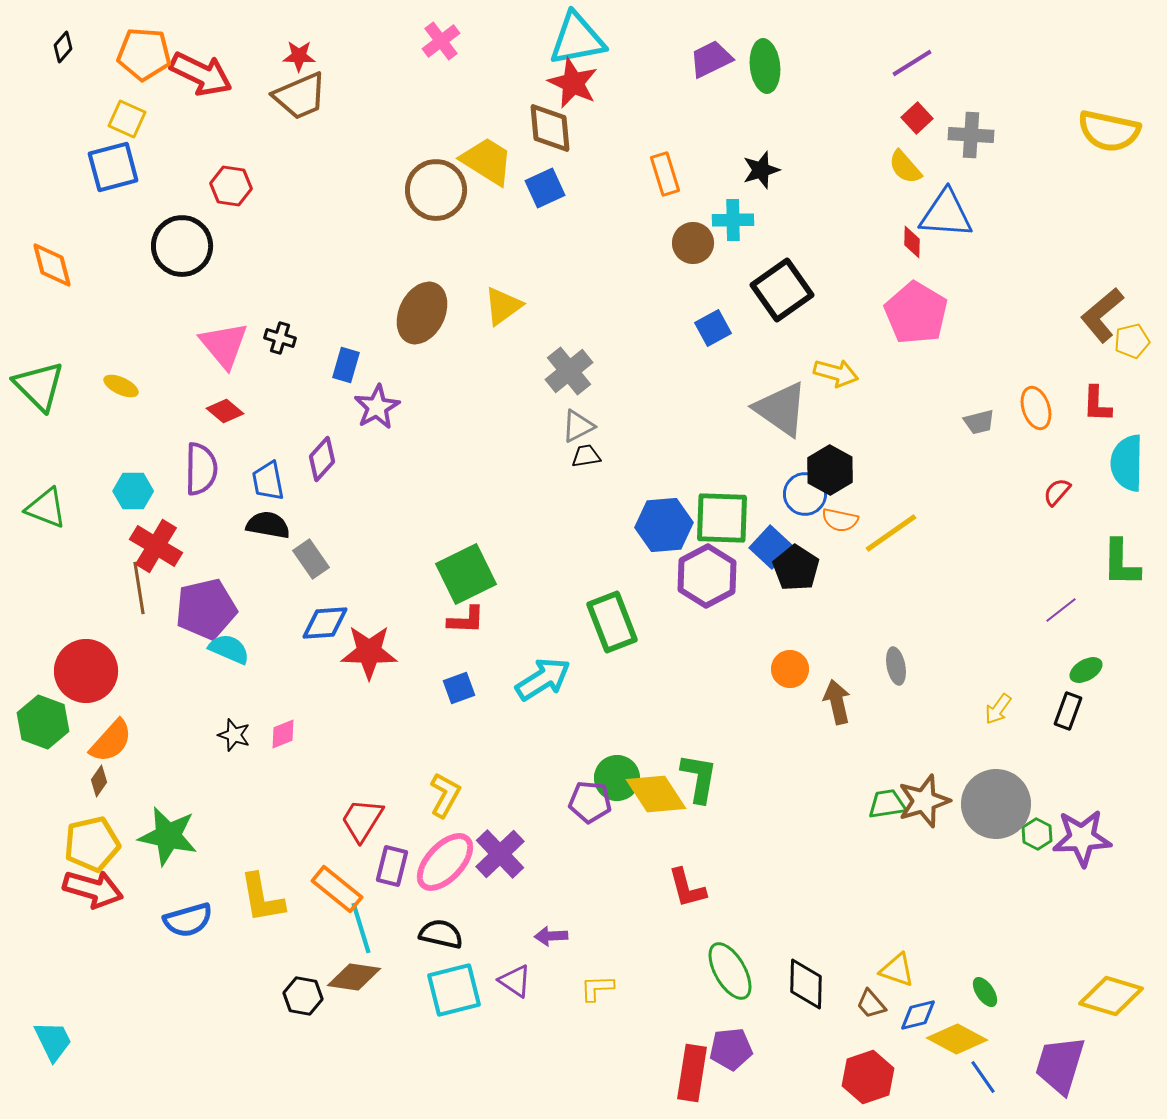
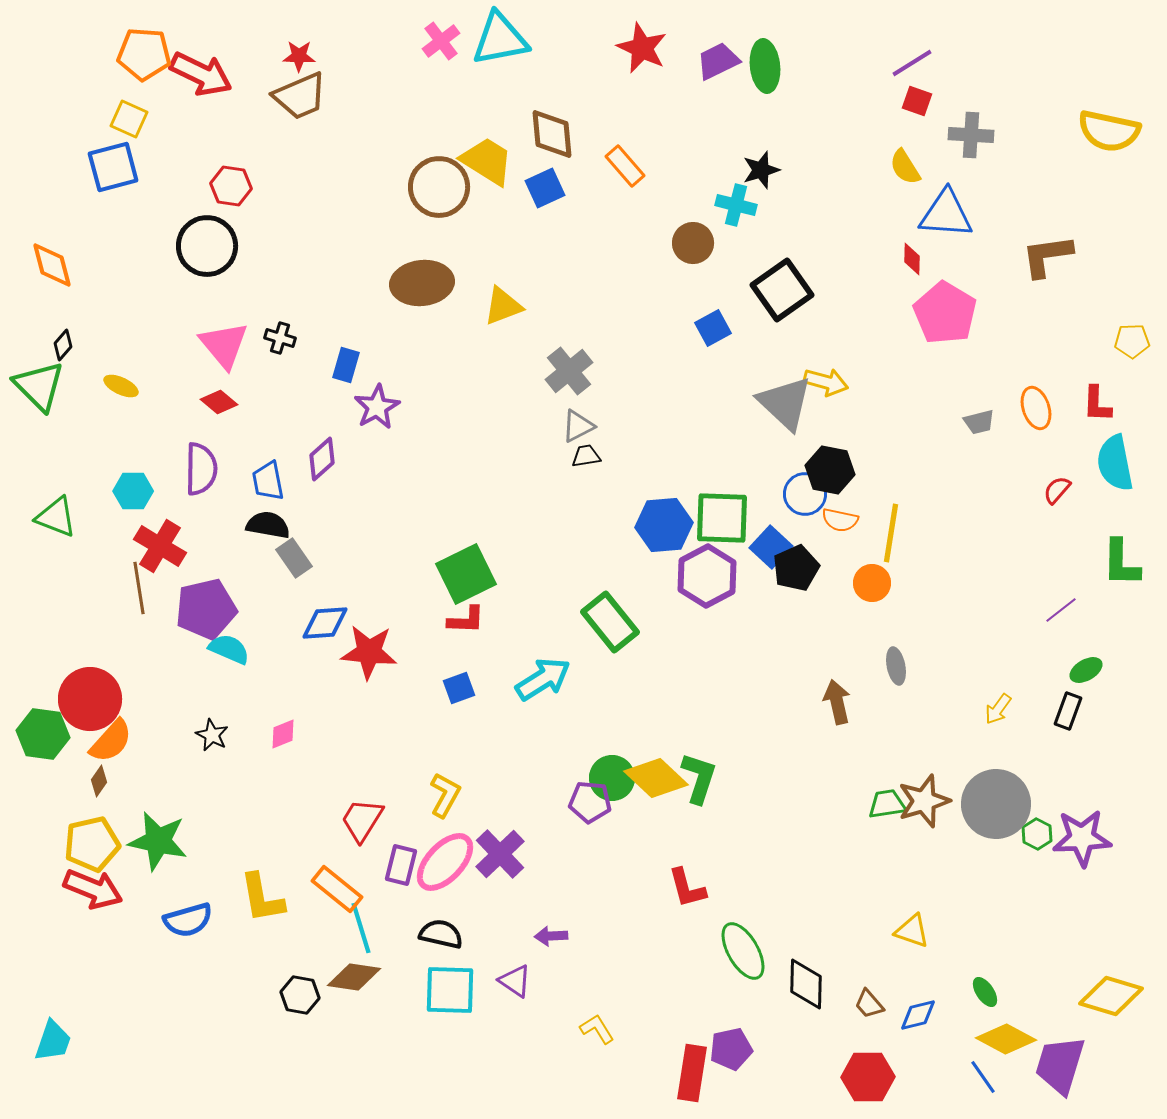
cyan triangle at (577, 39): moved 77 px left
black diamond at (63, 47): moved 298 px down
purple trapezoid at (711, 59): moved 7 px right, 2 px down
red star at (573, 83): moved 69 px right, 35 px up
red square at (917, 118): moved 17 px up; rotated 28 degrees counterclockwise
yellow square at (127, 119): moved 2 px right
brown diamond at (550, 128): moved 2 px right, 6 px down
yellow semicircle at (905, 167): rotated 9 degrees clockwise
orange rectangle at (665, 174): moved 40 px left, 8 px up; rotated 24 degrees counterclockwise
brown circle at (436, 190): moved 3 px right, 3 px up
cyan cross at (733, 220): moved 3 px right, 15 px up; rotated 15 degrees clockwise
red diamond at (912, 242): moved 17 px down
black circle at (182, 246): moved 25 px right
yellow triangle at (503, 306): rotated 15 degrees clockwise
brown ellipse at (422, 313): moved 30 px up; rotated 58 degrees clockwise
pink pentagon at (916, 313): moved 29 px right
brown L-shape at (1102, 315): moved 55 px left, 59 px up; rotated 32 degrees clockwise
yellow pentagon at (1132, 341): rotated 12 degrees clockwise
yellow arrow at (836, 373): moved 10 px left, 9 px down
gray triangle at (781, 409): moved 4 px right, 6 px up; rotated 8 degrees clockwise
red diamond at (225, 411): moved 6 px left, 9 px up
purple diamond at (322, 459): rotated 6 degrees clockwise
cyan semicircle at (1127, 463): moved 12 px left; rotated 12 degrees counterclockwise
black hexagon at (830, 470): rotated 18 degrees counterclockwise
red semicircle at (1057, 492): moved 2 px up
green triangle at (46, 508): moved 10 px right, 9 px down
yellow line at (891, 533): rotated 46 degrees counterclockwise
red cross at (156, 546): moved 4 px right
gray rectangle at (311, 559): moved 17 px left, 1 px up
black pentagon at (796, 568): rotated 15 degrees clockwise
green rectangle at (612, 622): moved 2 px left; rotated 18 degrees counterclockwise
red star at (369, 652): rotated 4 degrees clockwise
orange circle at (790, 669): moved 82 px right, 86 px up
red circle at (86, 671): moved 4 px right, 28 px down
green hexagon at (43, 722): moved 12 px down; rotated 12 degrees counterclockwise
black star at (234, 735): moved 22 px left; rotated 8 degrees clockwise
green circle at (617, 778): moved 5 px left
green L-shape at (699, 778): rotated 8 degrees clockwise
yellow diamond at (656, 794): moved 16 px up; rotated 14 degrees counterclockwise
green star at (168, 836): moved 10 px left, 5 px down
purple rectangle at (392, 866): moved 9 px right, 1 px up
red arrow at (93, 889): rotated 6 degrees clockwise
yellow triangle at (897, 970): moved 15 px right, 39 px up
green ellipse at (730, 971): moved 13 px right, 20 px up
yellow L-shape at (597, 988): moved 41 px down; rotated 60 degrees clockwise
cyan square at (454, 990): moved 4 px left; rotated 16 degrees clockwise
black hexagon at (303, 996): moved 3 px left, 1 px up
brown trapezoid at (871, 1004): moved 2 px left
yellow diamond at (957, 1039): moved 49 px right
cyan trapezoid at (53, 1041): rotated 45 degrees clockwise
purple pentagon at (731, 1049): rotated 6 degrees counterclockwise
red hexagon at (868, 1077): rotated 18 degrees clockwise
